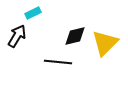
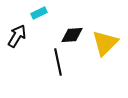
cyan rectangle: moved 6 px right
black diamond: moved 3 px left, 1 px up; rotated 10 degrees clockwise
black line: rotated 72 degrees clockwise
